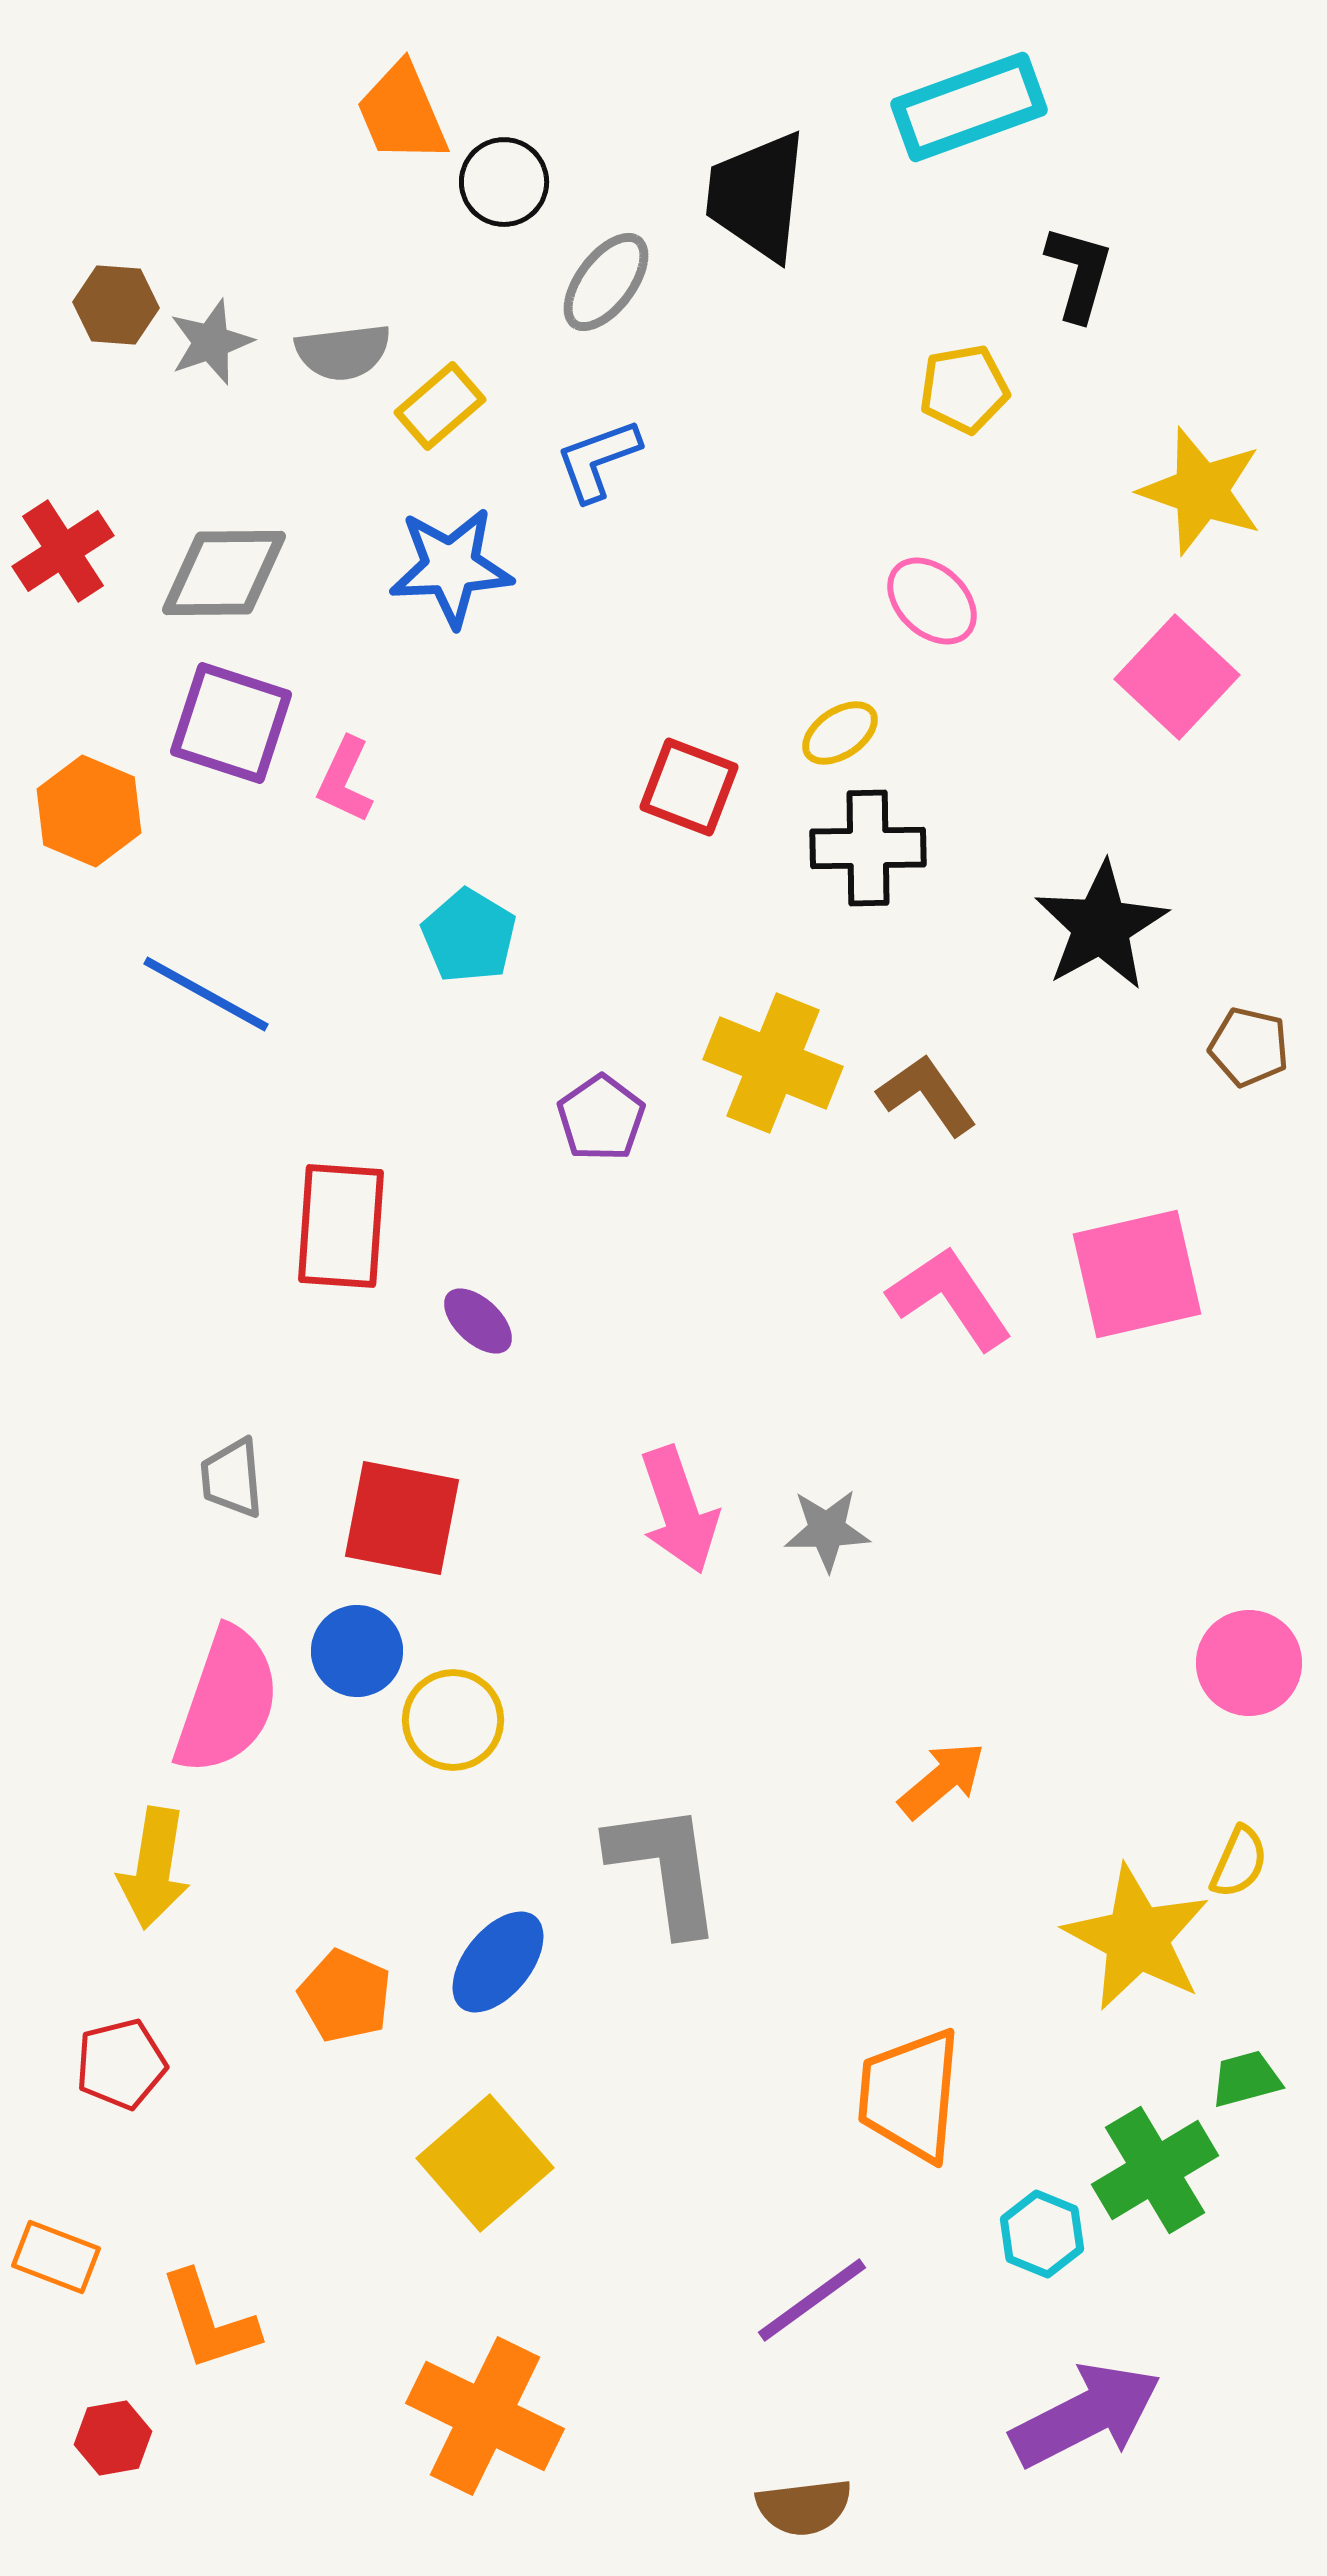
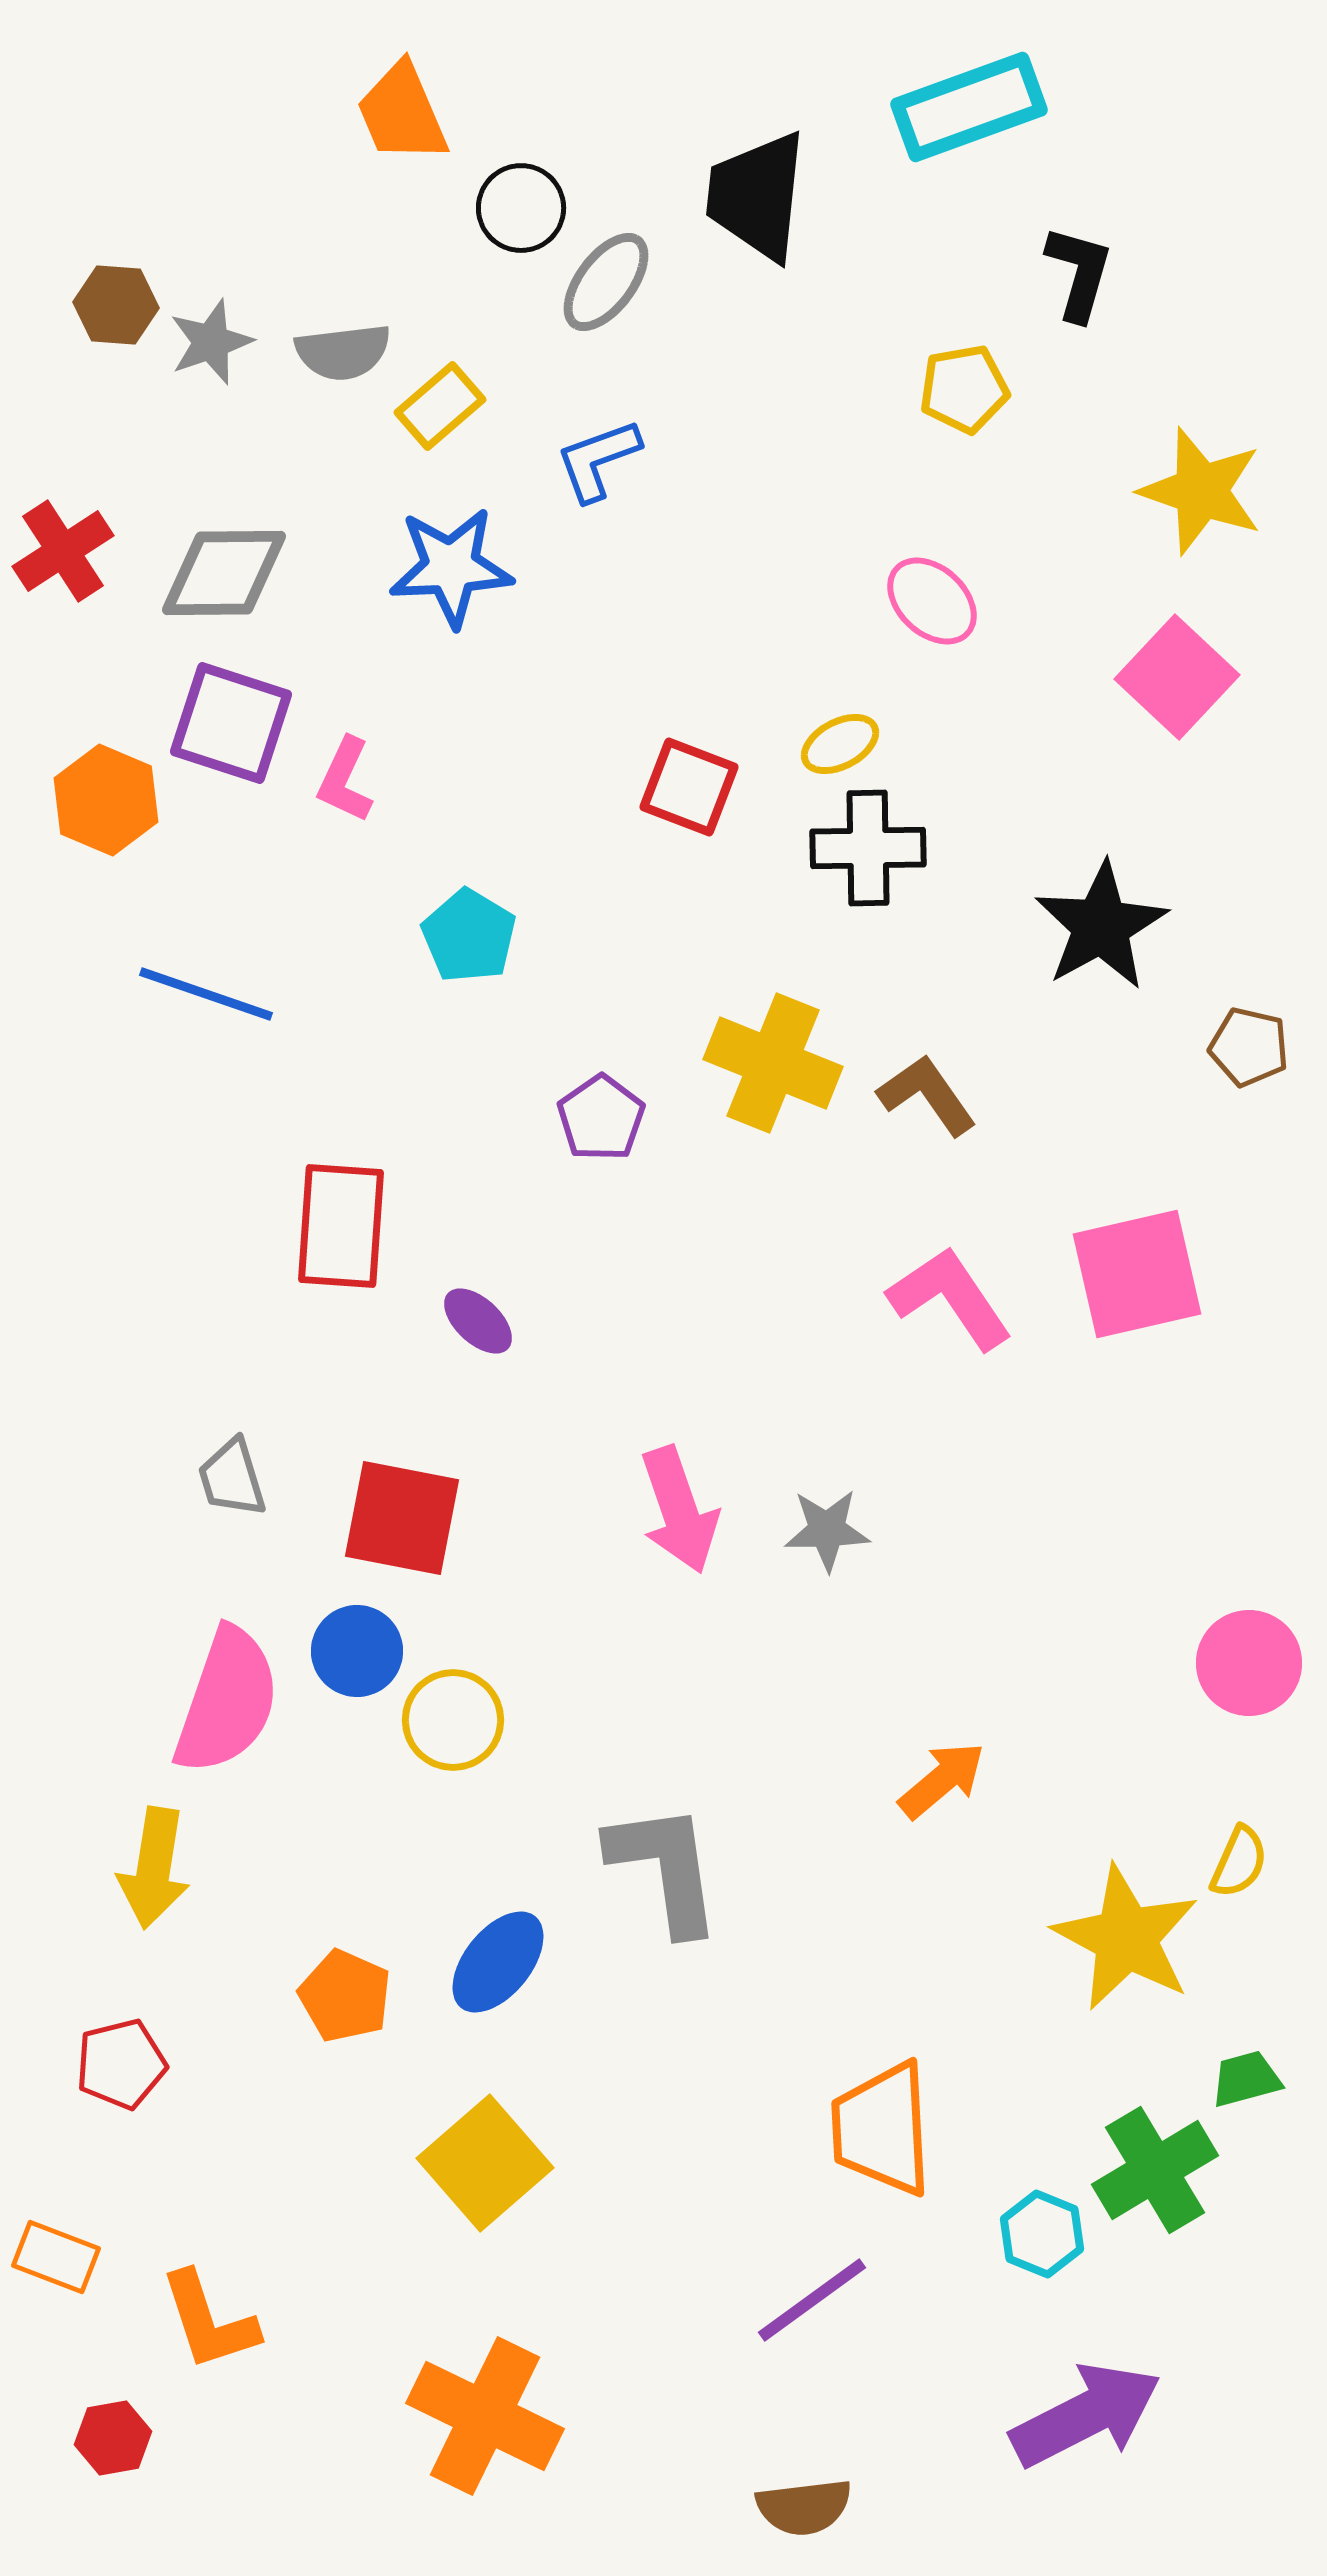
black circle at (504, 182): moved 17 px right, 26 px down
yellow ellipse at (840, 733): moved 11 px down; rotated 6 degrees clockwise
orange hexagon at (89, 811): moved 17 px right, 11 px up
blue line at (206, 994): rotated 10 degrees counterclockwise
gray trapezoid at (232, 1478): rotated 12 degrees counterclockwise
yellow star at (1137, 1938): moved 11 px left
orange trapezoid at (910, 2095): moved 28 px left, 34 px down; rotated 8 degrees counterclockwise
